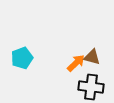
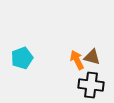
orange arrow: moved 1 px right, 3 px up; rotated 72 degrees counterclockwise
black cross: moved 2 px up
